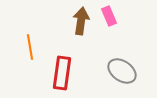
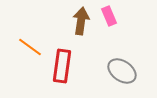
orange line: rotated 45 degrees counterclockwise
red rectangle: moved 7 px up
